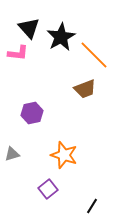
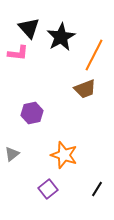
orange line: rotated 72 degrees clockwise
gray triangle: rotated 21 degrees counterclockwise
black line: moved 5 px right, 17 px up
